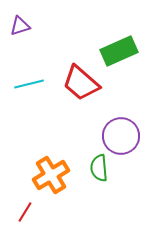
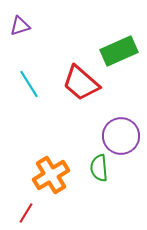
cyan line: rotated 72 degrees clockwise
red line: moved 1 px right, 1 px down
